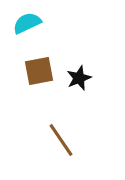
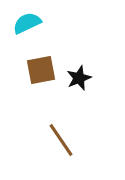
brown square: moved 2 px right, 1 px up
